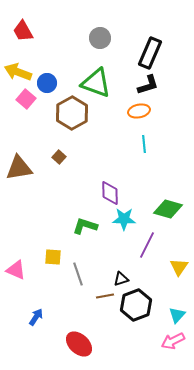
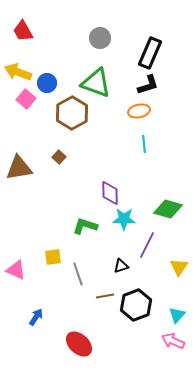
yellow square: rotated 12 degrees counterclockwise
black triangle: moved 13 px up
pink arrow: rotated 50 degrees clockwise
